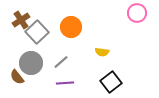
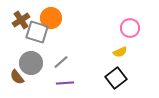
pink circle: moved 7 px left, 15 px down
orange circle: moved 20 px left, 9 px up
gray square: rotated 30 degrees counterclockwise
yellow semicircle: moved 18 px right; rotated 32 degrees counterclockwise
black square: moved 5 px right, 4 px up
